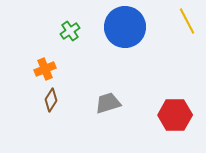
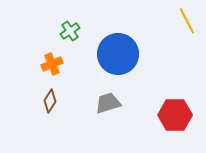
blue circle: moved 7 px left, 27 px down
orange cross: moved 7 px right, 5 px up
brown diamond: moved 1 px left, 1 px down
